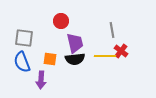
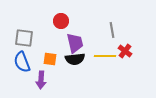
red cross: moved 4 px right
